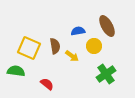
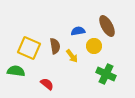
yellow arrow: rotated 16 degrees clockwise
green cross: rotated 30 degrees counterclockwise
